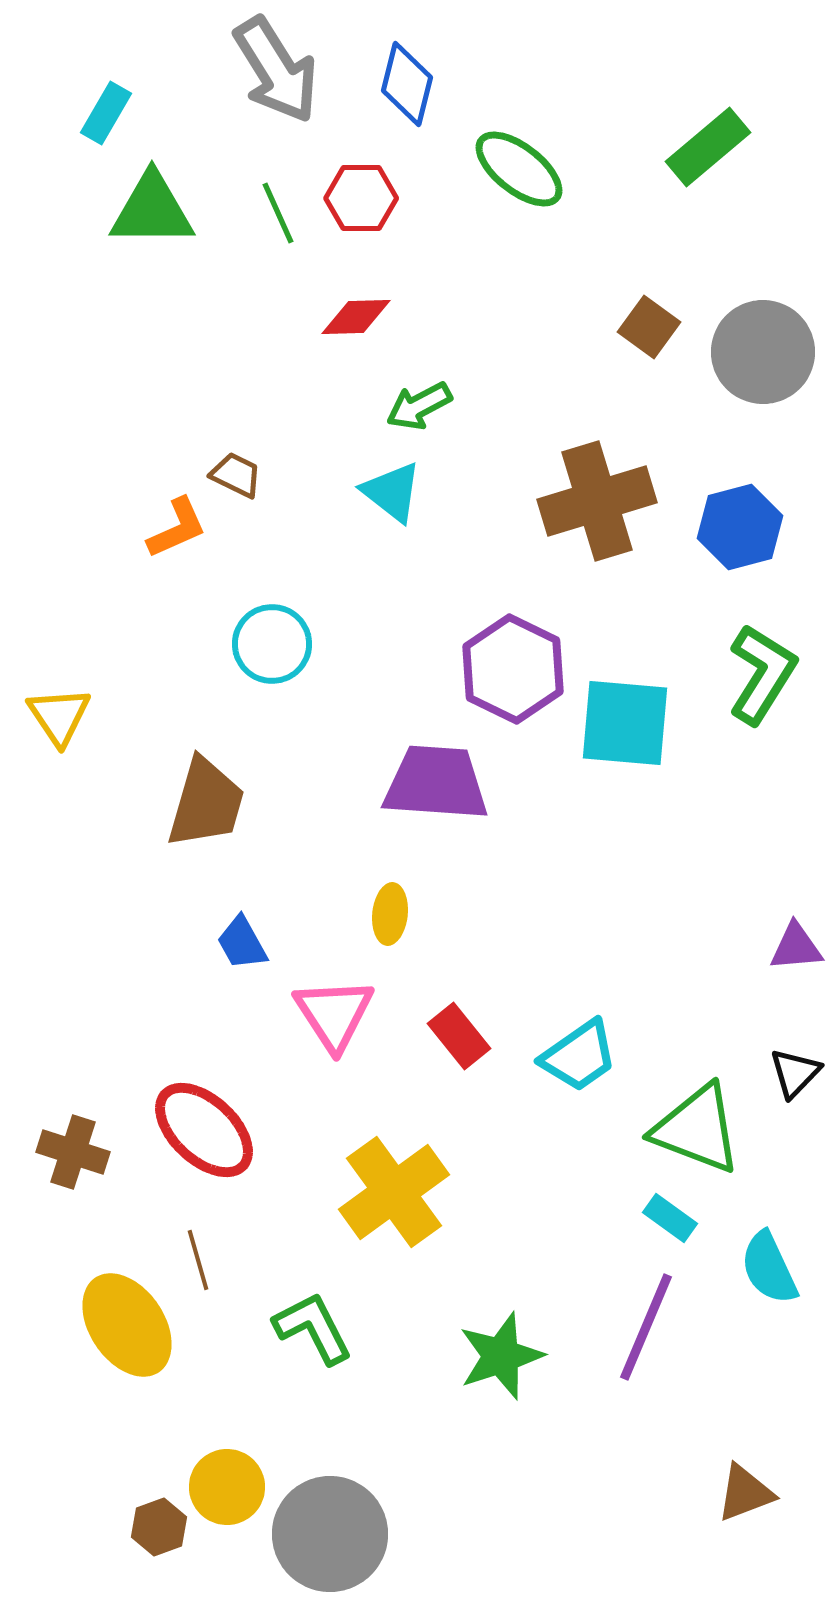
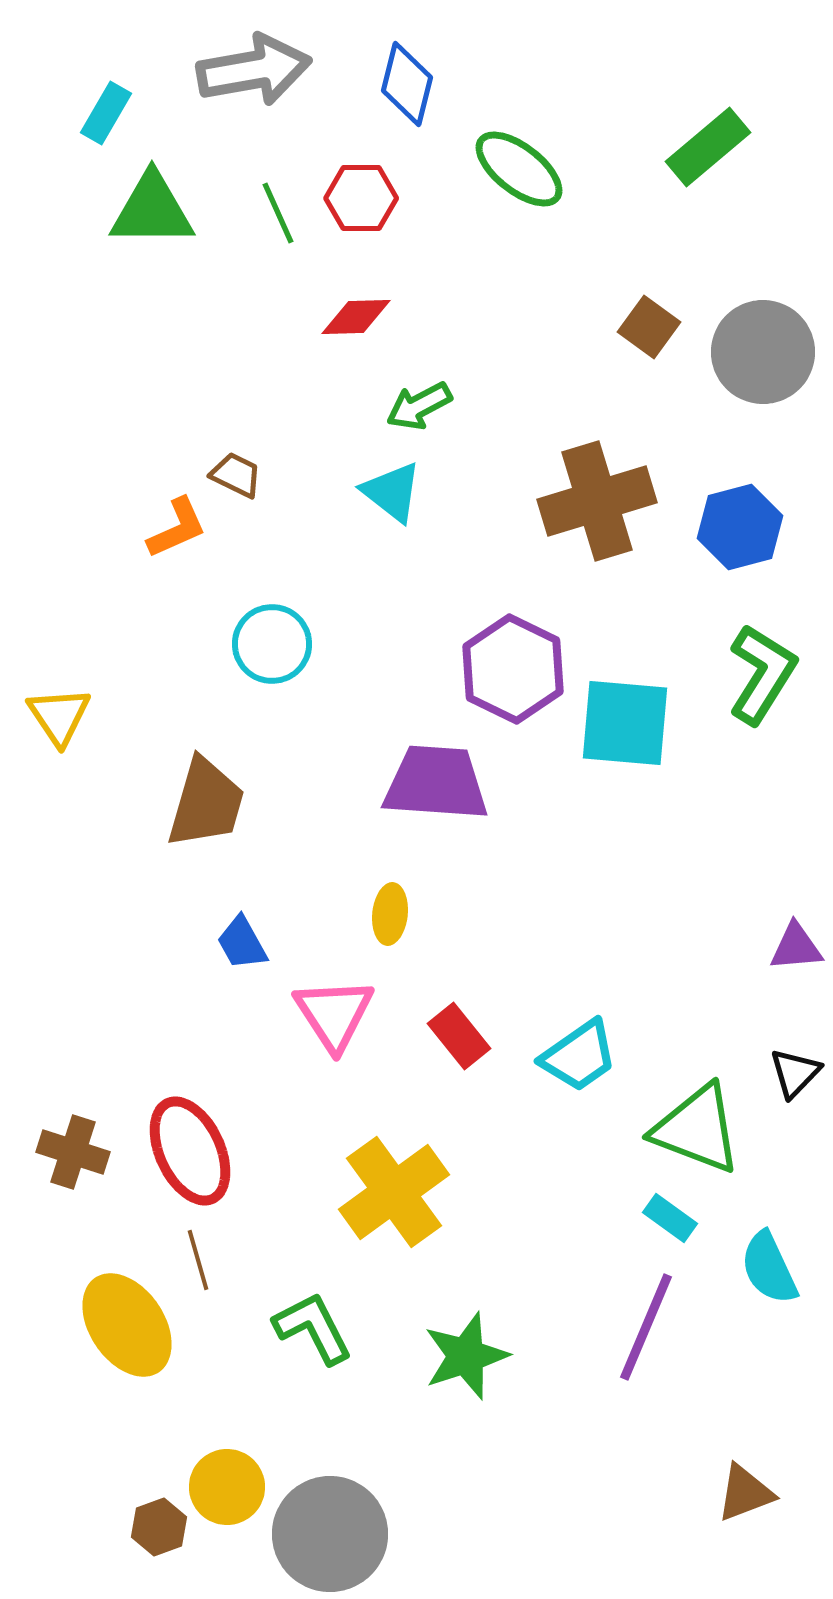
gray arrow at (276, 70): moved 22 px left; rotated 68 degrees counterclockwise
red ellipse at (204, 1130): moved 14 px left, 21 px down; rotated 22 degrees clockwise
green star at (501, 1356): moved 35 px left
